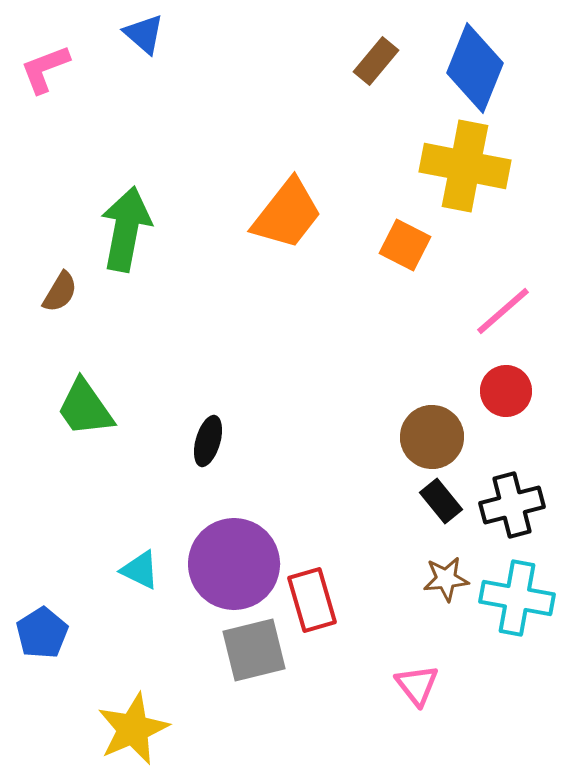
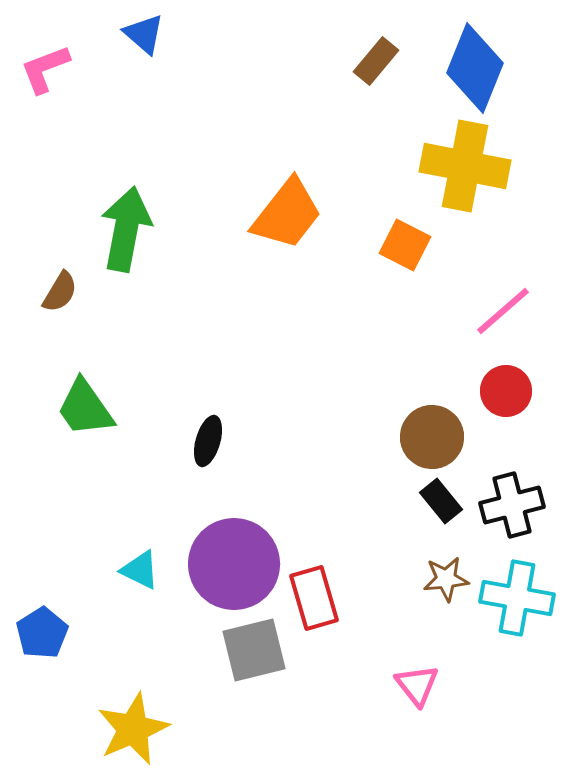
red rectangle: moved 2 px right, 2 px up
